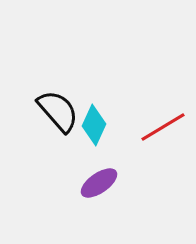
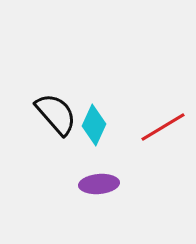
black semicircle: moved 2 px left, 3 px down
purple ellipse: moved 1 px down; rotated 30 degrees clockwise
